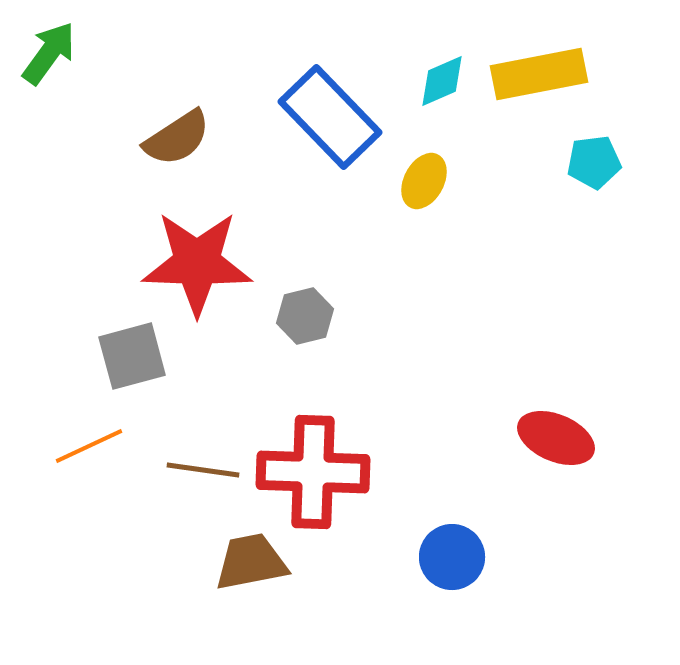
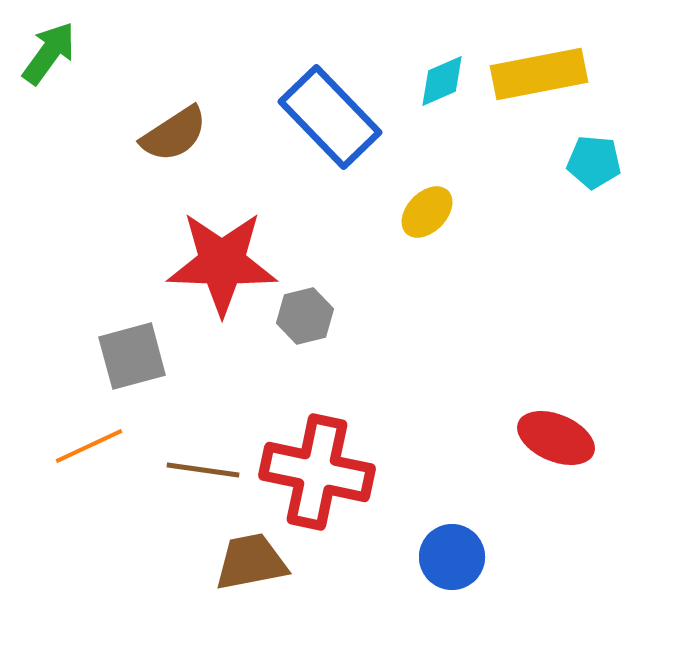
brown semicircle: moved 3 px left, 4 px up
cyan pentagon: rotated 12 degrees clockwise
yellow ellipse: moved 3 px right, 31 px down; rotated 16 degrees clockwise
red star: moved 25 px right
red cross: moved 4 px right; rotated 10 degrees clockwise
